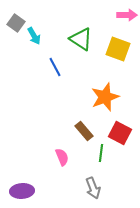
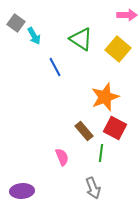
yellow square: rotated 20 degrees clockwise
red square: moved 5 px left, 5 px up
